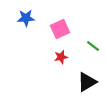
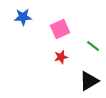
blue star: moved 3 px left, 1 px up
black triangle: moved 2 px right, 1 px up
